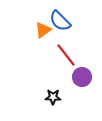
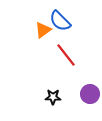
purple circle: moved 8 px right, 17 px down
